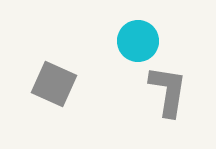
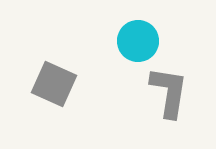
gray L-shape: moved 1 px right, 1 px down
